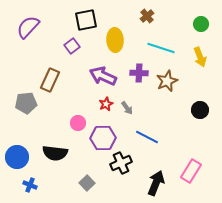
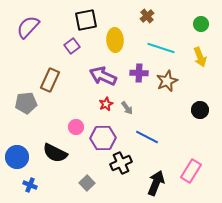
pink circle: moved 2 px left, 4 px down
black semicircle: rotated 20 degrees clockwise
